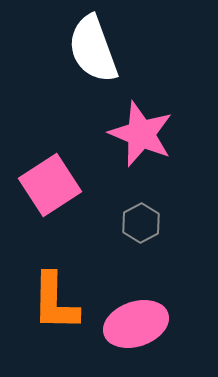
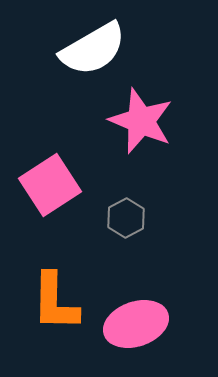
white semicircle: rotated 100 degrees counterclockwise
pink star: moved 13 px up
gray hexagon: moved 15 px left, 5 px up
